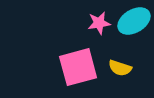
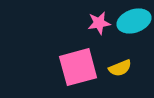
cyan ellipse: rotated 12 degrees clockwise
yellow semicircle: rotated 40 degrees counterclockwise
